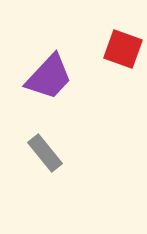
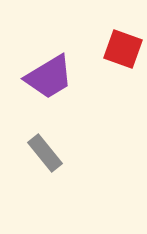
purple trapezoid: rotated 16 degrees clockwise
